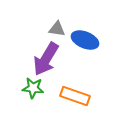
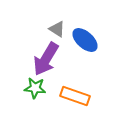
gray triangle: rotated 24 degrees clockwise
blue ellipse: rotated 20 degrees clockwise
green star: moved 2 px right
